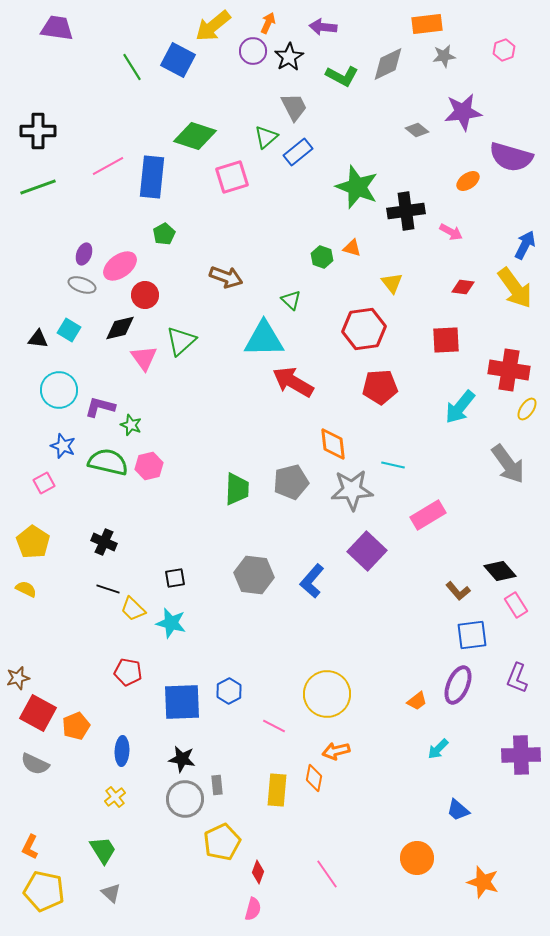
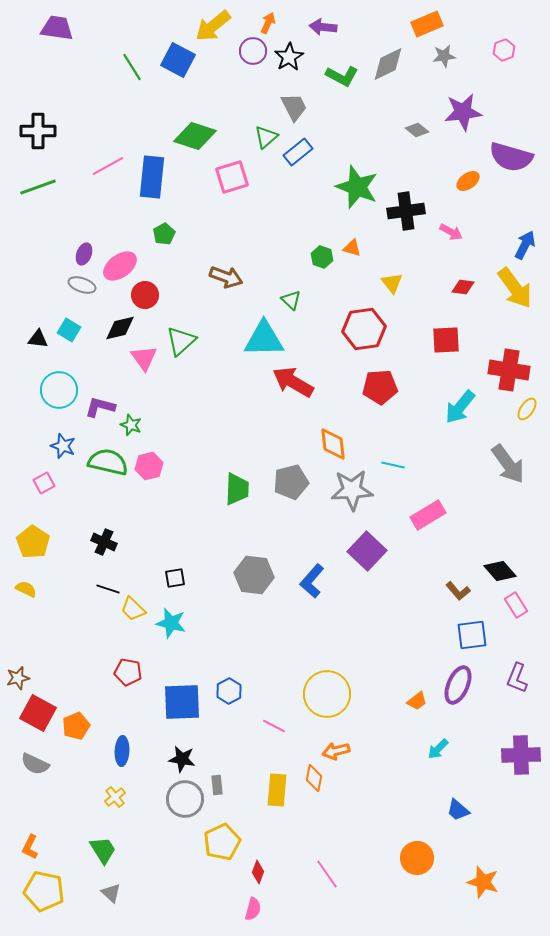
orange rectangle at (427, 24): rotated 16 degrees counterclockwise
